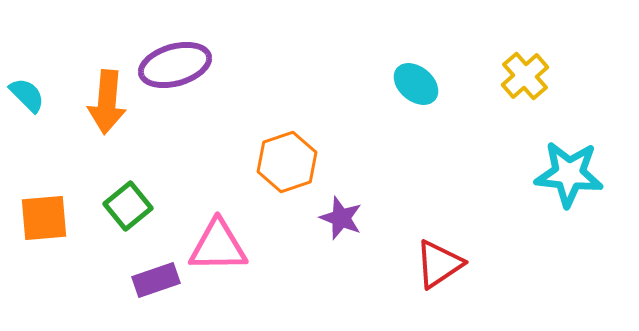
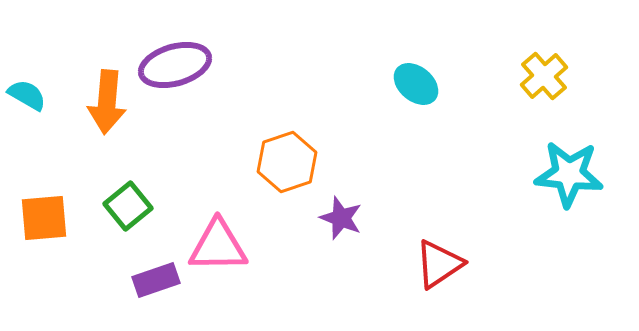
yellow cross: moved 19 px right
cyan semicircle: rotated 15 degrees counterclockwise
